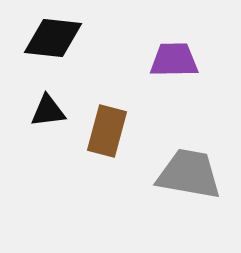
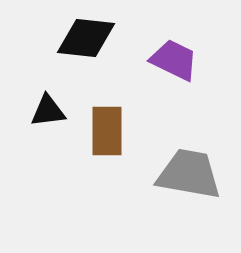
black diamond: moved 33 px right
purple trapezoid: rotated 27 degrees clockwise
brown rectangle: rotated 15 degrees counterclockwise
